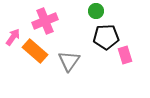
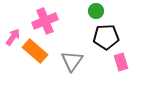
pink rectangle: moved 4 px left, 7 px down
gray triangle: moved 3 px right
